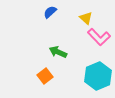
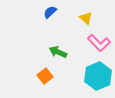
pink L-shape: moved 6 px down
